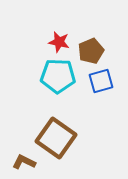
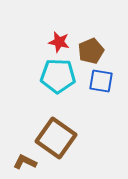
blue square: rotated 25 degrees clockwise
brown L-shape: moved 1 px right
